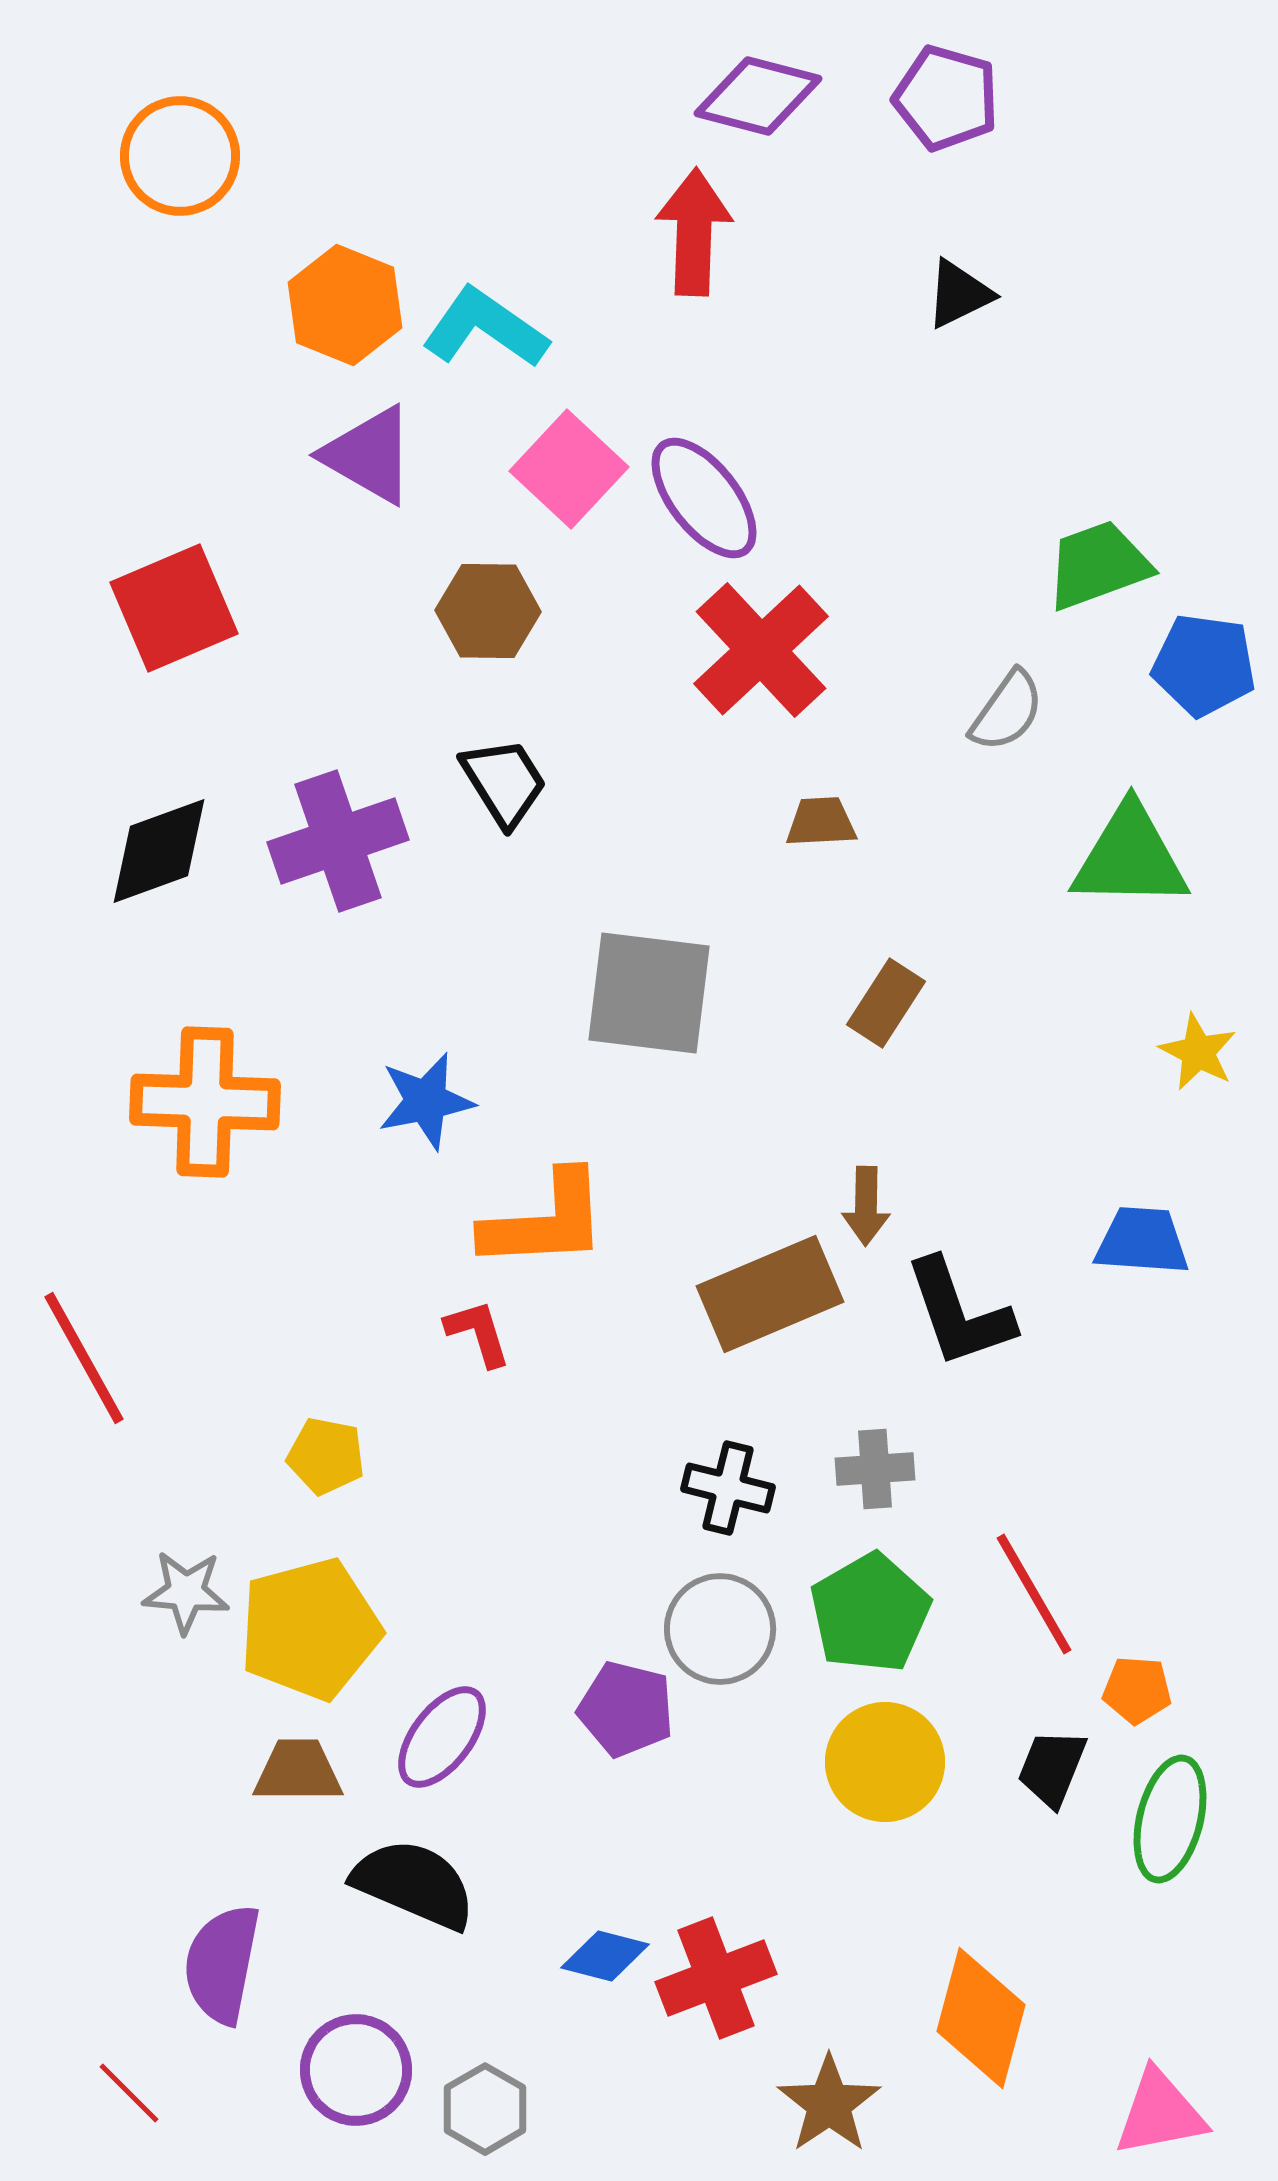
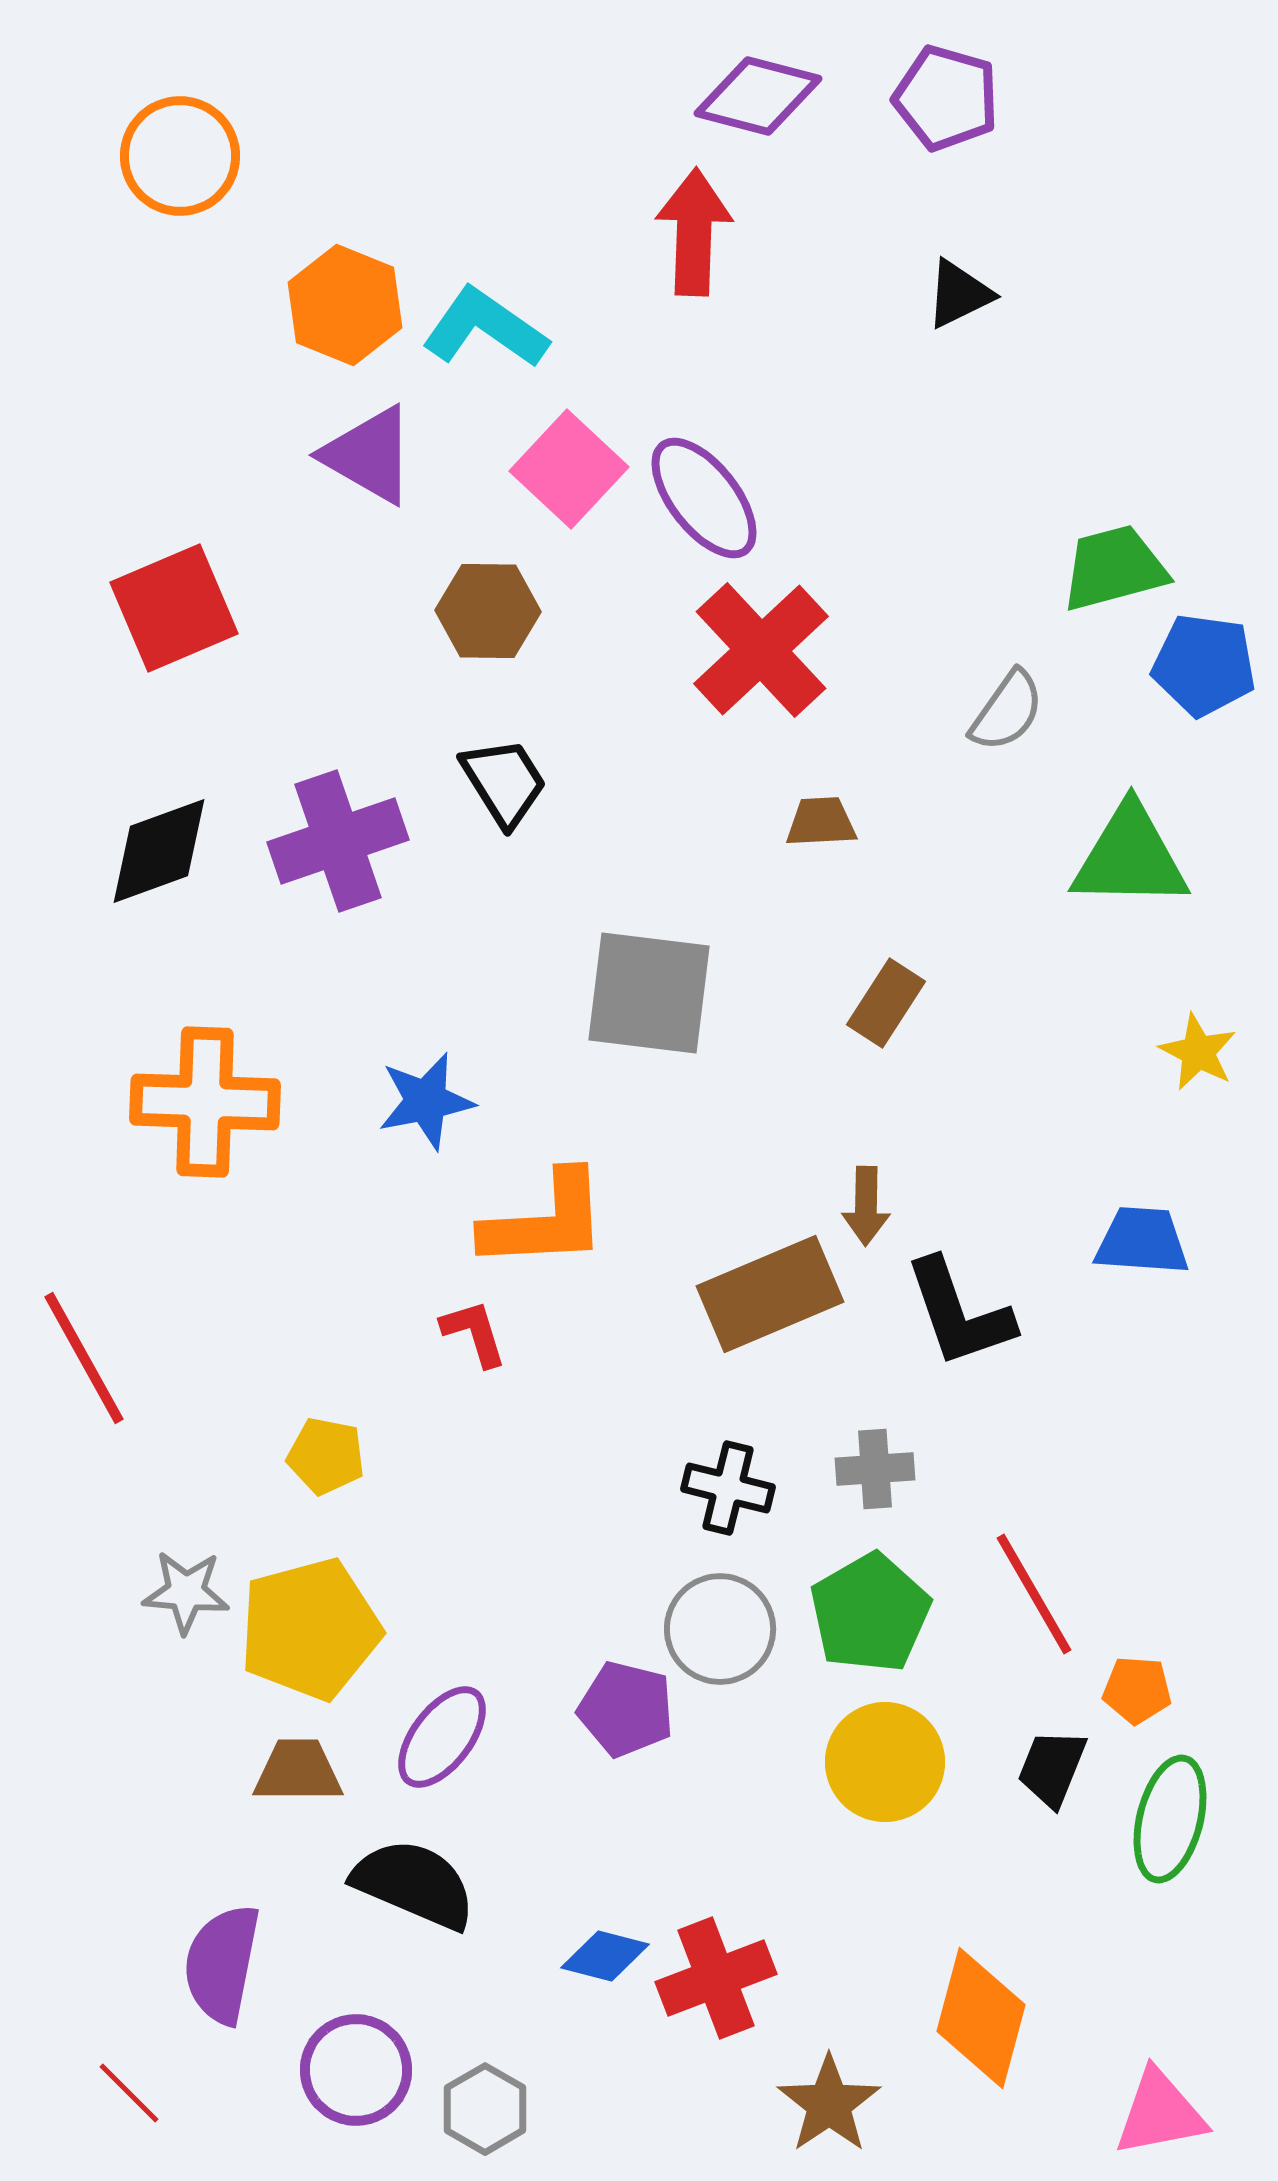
green trapezoid at (1098, 565): moved 16 px right, 3 px down; rotated 5 degrees clockwise
red L-shape at (478, 1333): moved 4 px left
